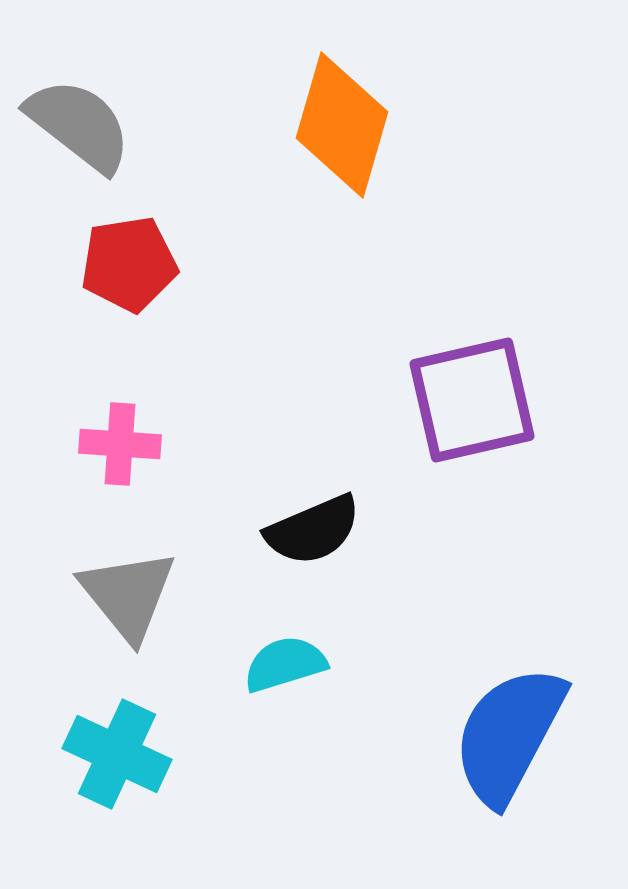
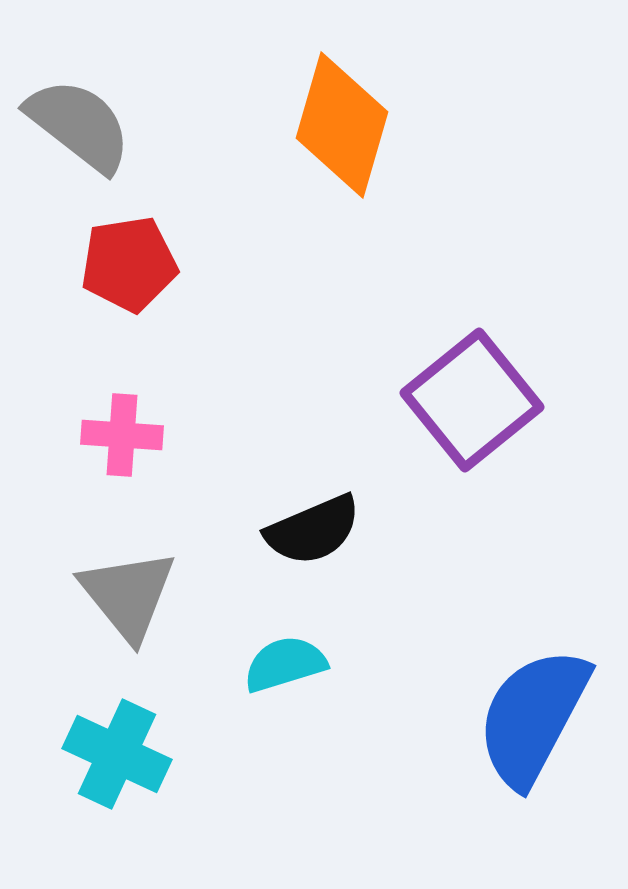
purple square: rotated 26 degrees counterclockwise
pink cross: moved 2 px right, 9 px up
blue semicircle: moved 24 px right, 18 px up
